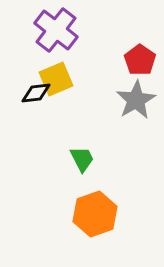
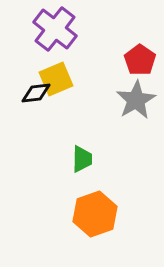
purple cross: moved 1 px left, 1 px up
green trapezoid: rotated 28 degrees clockwise
